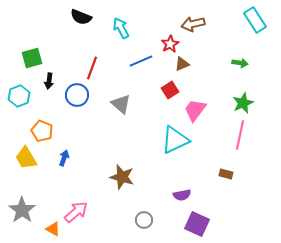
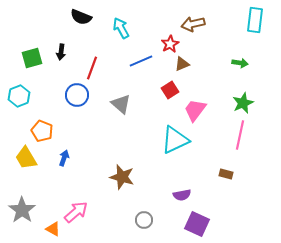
cyan rectangle: rotated 40 degrees clockwise
black arrow: moved 12 px right, 29 px up
